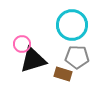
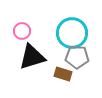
cyan circle: moved 8 px down
pink circle: moved 13 px up
black triangle: moved 1 px left, 3 px up
